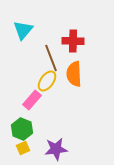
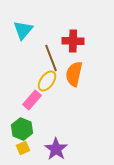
orange semicircle: rotated 15 degrees clockwise
purple star: rotated 30 degrees counterclockwise
